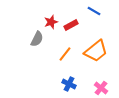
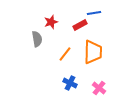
blue line: moved 2 px down; rotated 40 degrees counterclockwise
red rectangle: moved 9 px right
gray semicircle: rotated 35 degrees counterclockwise
orange trapezoid: moved 3 px left, 1 px down; rotated 50 degrees counterclockwise
blue cross: moved 1 px right, 1 px up
pink cross: moved 2 px left
